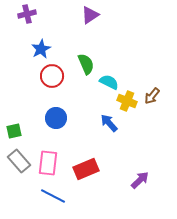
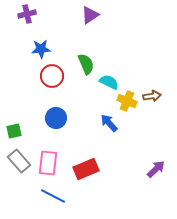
blue star: rotated 24 degrees clockwise
brown arrow: rotated 138 degrees counterclockwise
purple arrow: moved 16 px right, 11 px up
